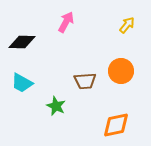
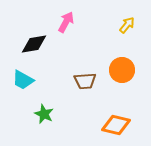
black diamond: moved 12 px right, 2 px down; rotated 12 degrees counterclockwise
orange circle: moved 1 px right, 1 px up
cyan trapezoid: moved 1 px right, 3 px up
green star: moved 12 px left, 8 px down
orange diamond: rotated 24 degrees clockwise
